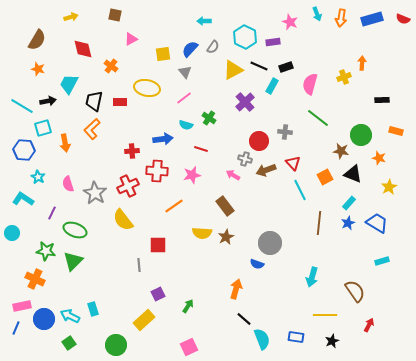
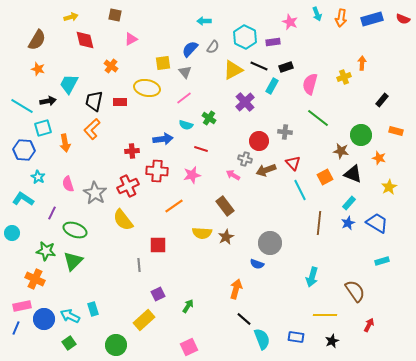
red diamond at (83, 49): moved 2 px right, 9 px up
yellow square at (163, 54): moved 9 px down
black rectangle at (382, 100): rotated 48 degrees counterclockwise
